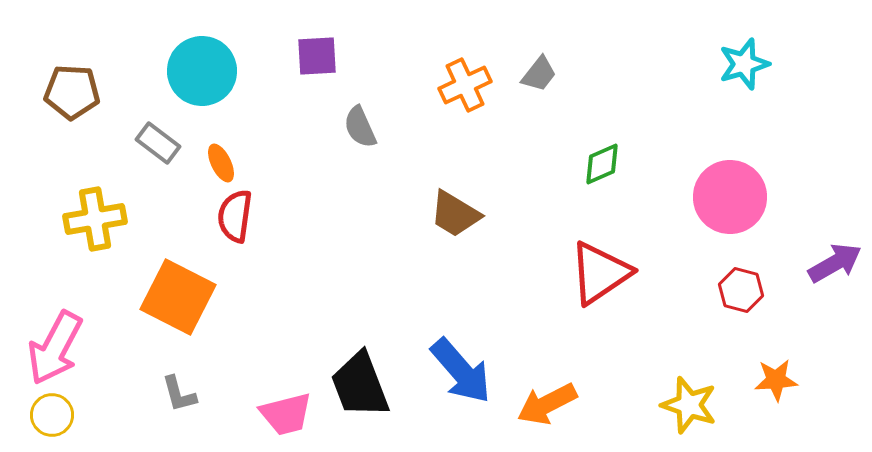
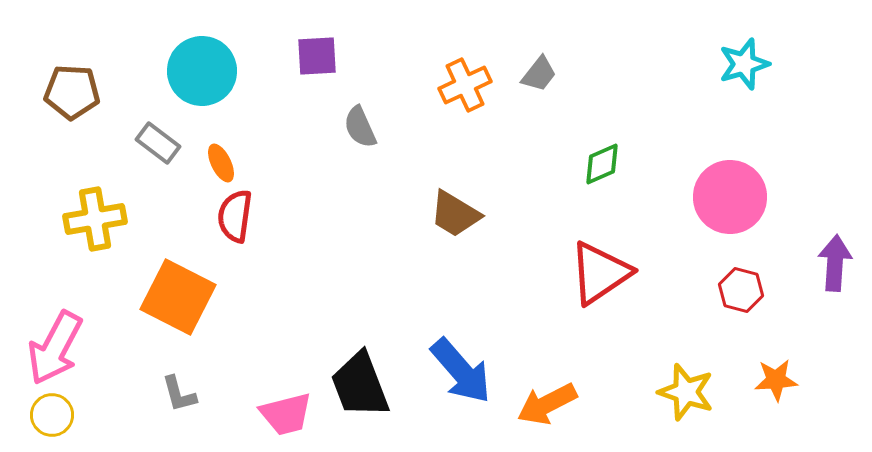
purple arrow: rotated 56 degrees counterclockwise
yellow star: moved 3 px left, 13 px up
